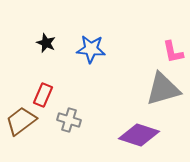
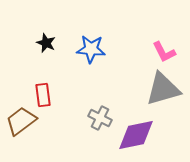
pink L-shape: moved 9 px left; rotated 15 degrees counterclockwise
red rectangle: rotated 30 degrees counterclockwise
gray cross: moved 31 px right, 2 px up; rotated 10 degrees clockwise
purple diamond: moved 3 px left; rotated 30 degrees counterclockwise
